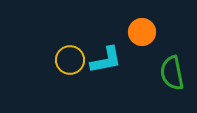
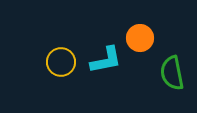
orange circle: moved 2 px left, 6 px down
yellow circle: moved 9 px left, 2 px down
